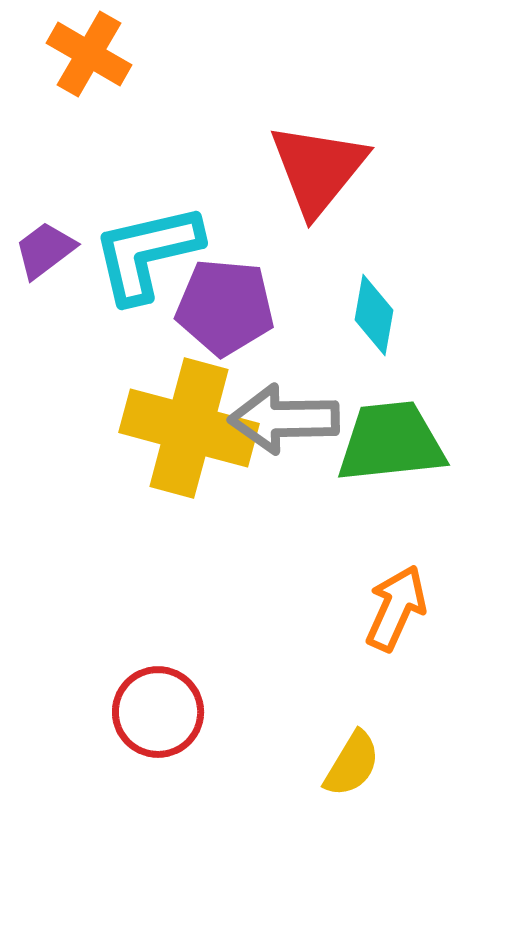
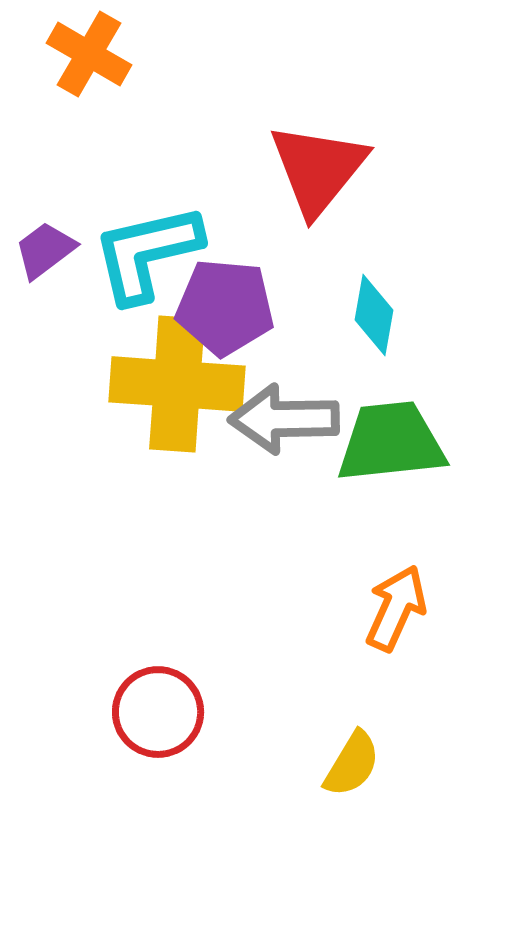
yellow cross: moved 12 px left, 44 px up; rotated 11 degrees counterclockwise
